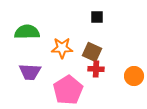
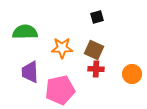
black square: rotated 16 degrees counterclockwise
green semicircle: moved 2 px left
brown square: moved 2 px right, 2 px up
purple trapezoid: rotated 85 degrees clockwise
orange circle: moved 2 px left, 2 px up
pink pentagon: moved 8 px left; rotated 20 degrees clockwise
